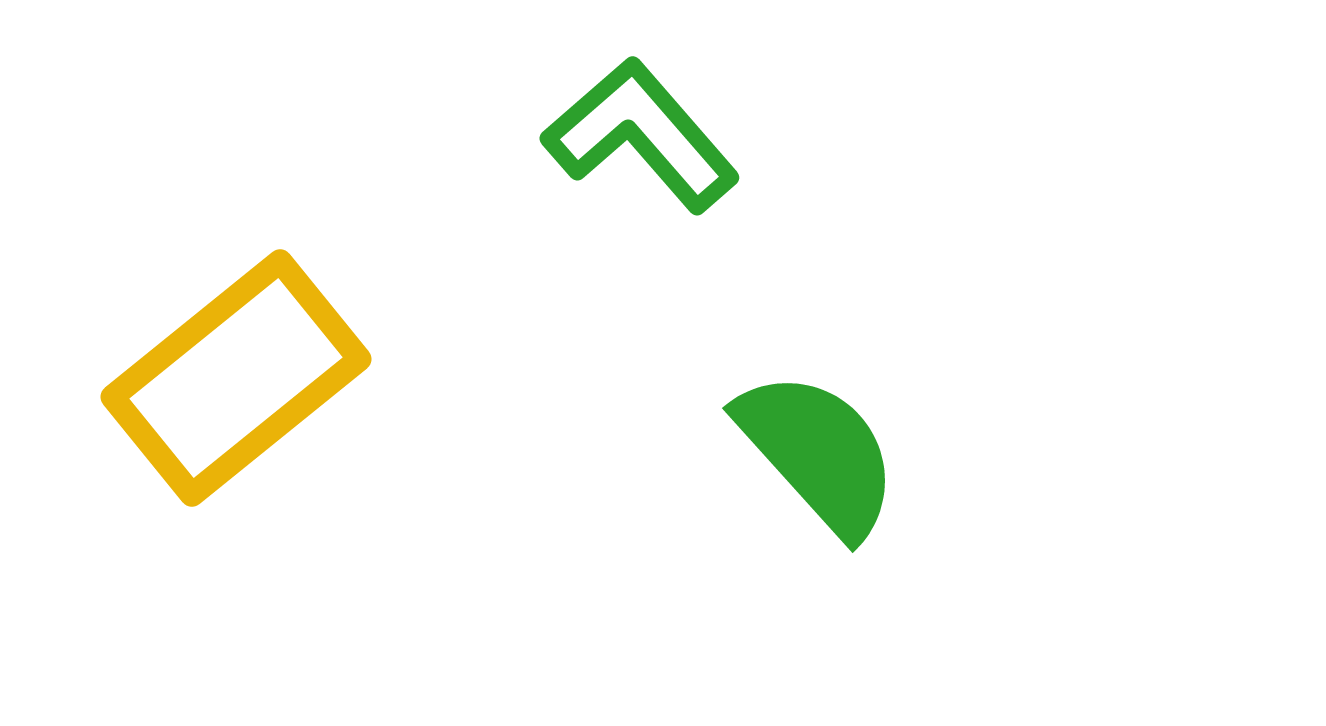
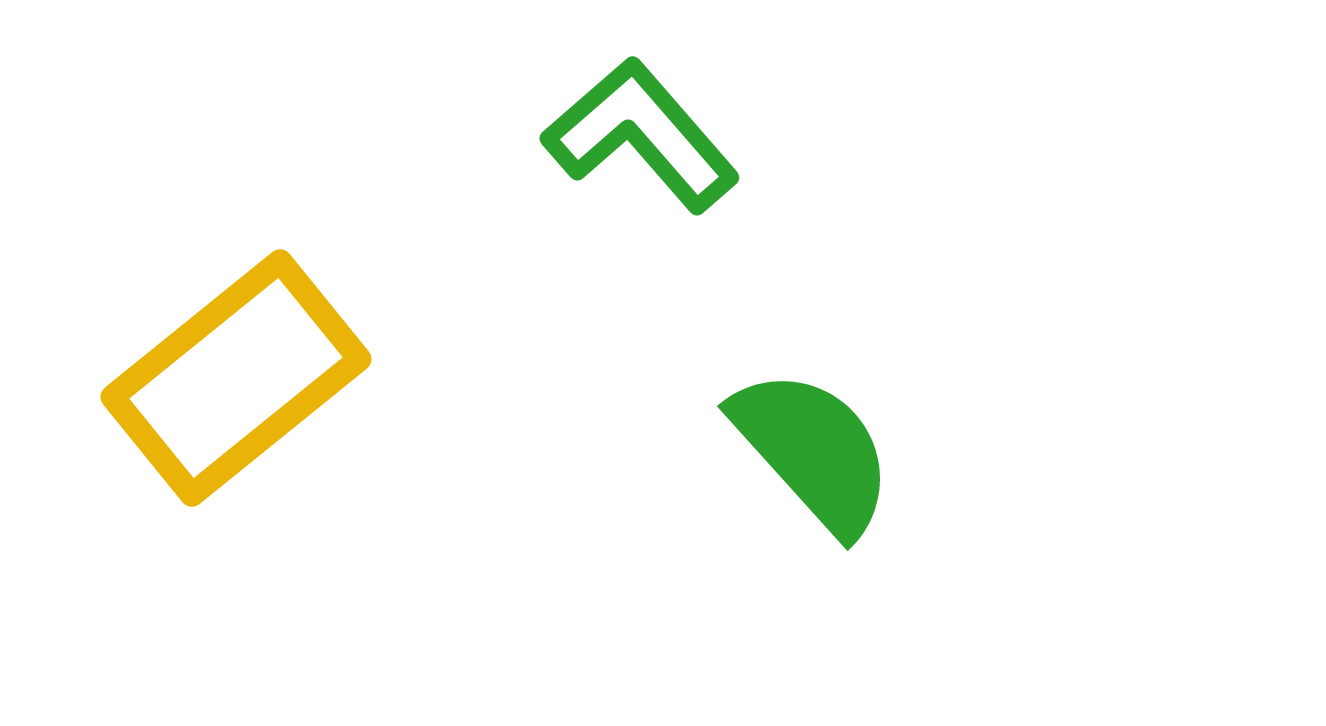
green semicircle: moved 5 px left, 2 px up
